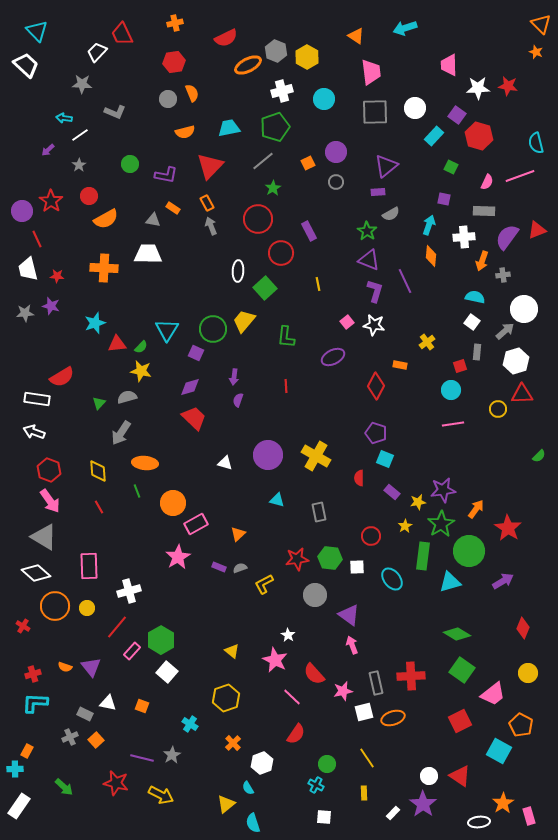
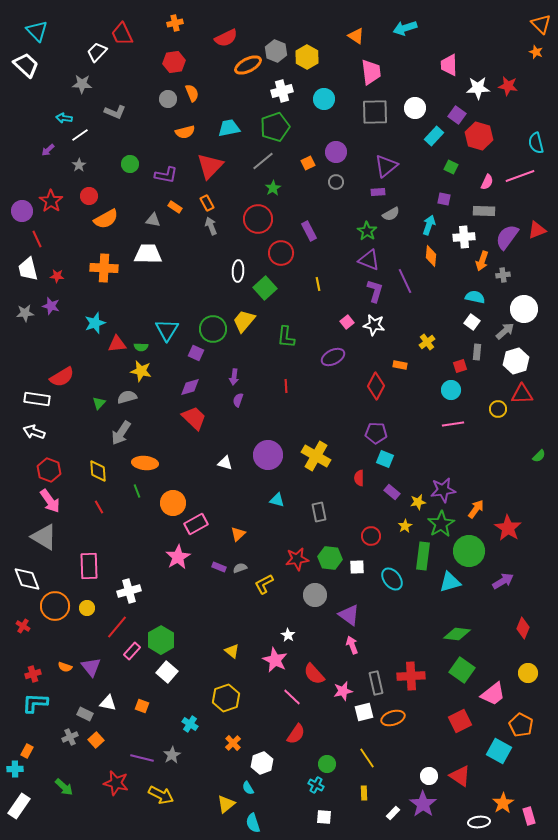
orange rectangle at (173, 208): moved 2 px right, 1 px up
green semicircle at (141, 347): rotated 48 degrees clockwise
purple pentagon at (376, 433): rotated 15 degrees counterclockwise
white diamond at (36, 573): moved 9 px left, 6 px down; rotated 28 degrees clockwise
green diamond at (457, 634): rotated 24 degrees counterclockwise
